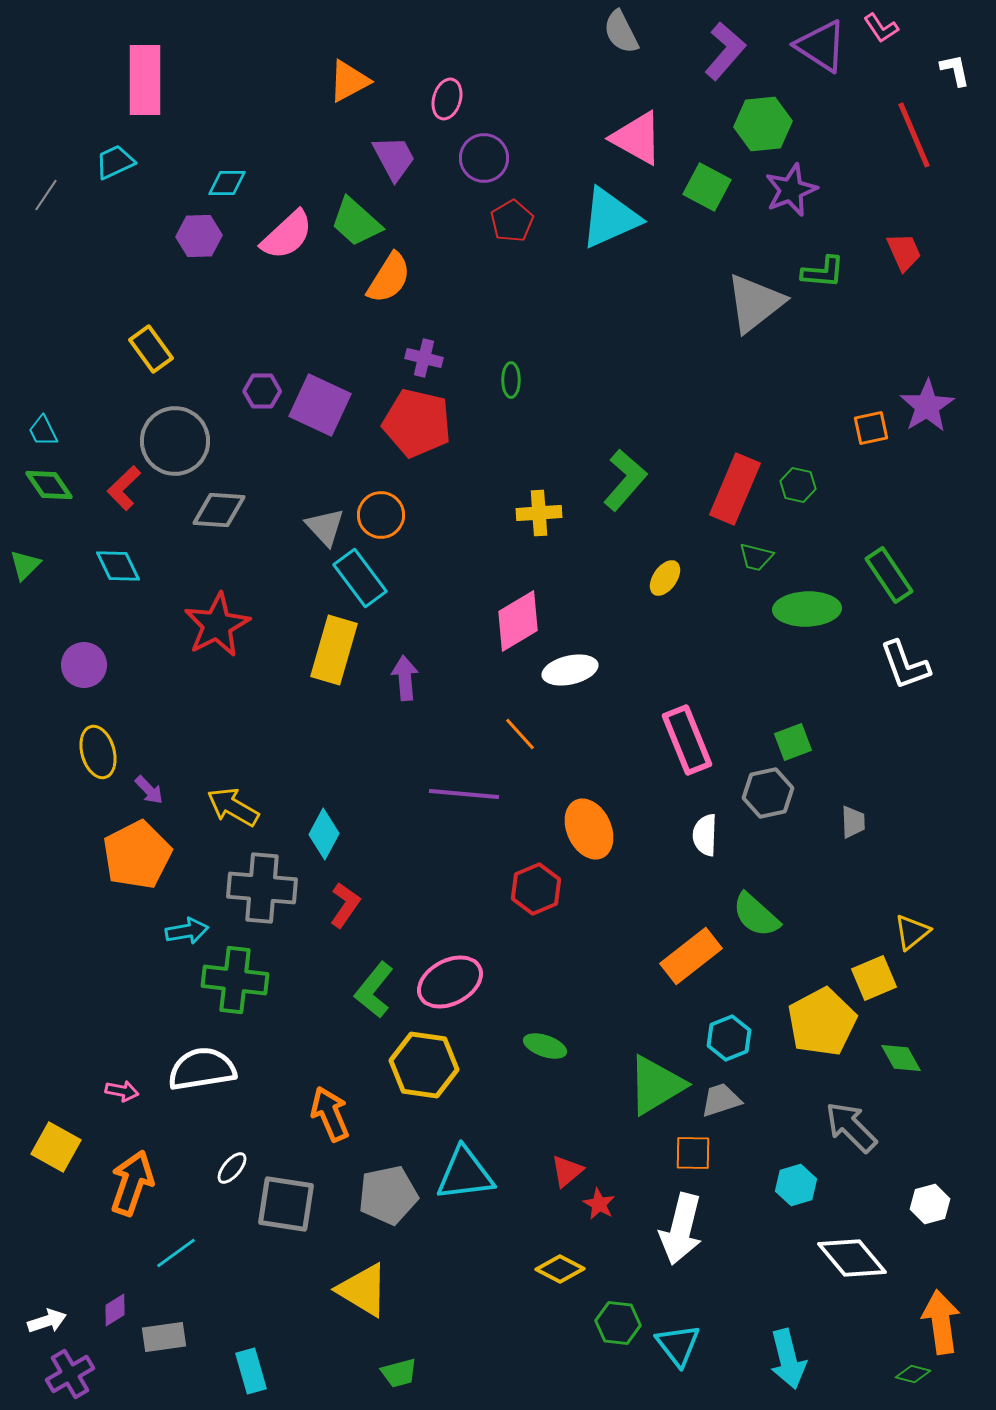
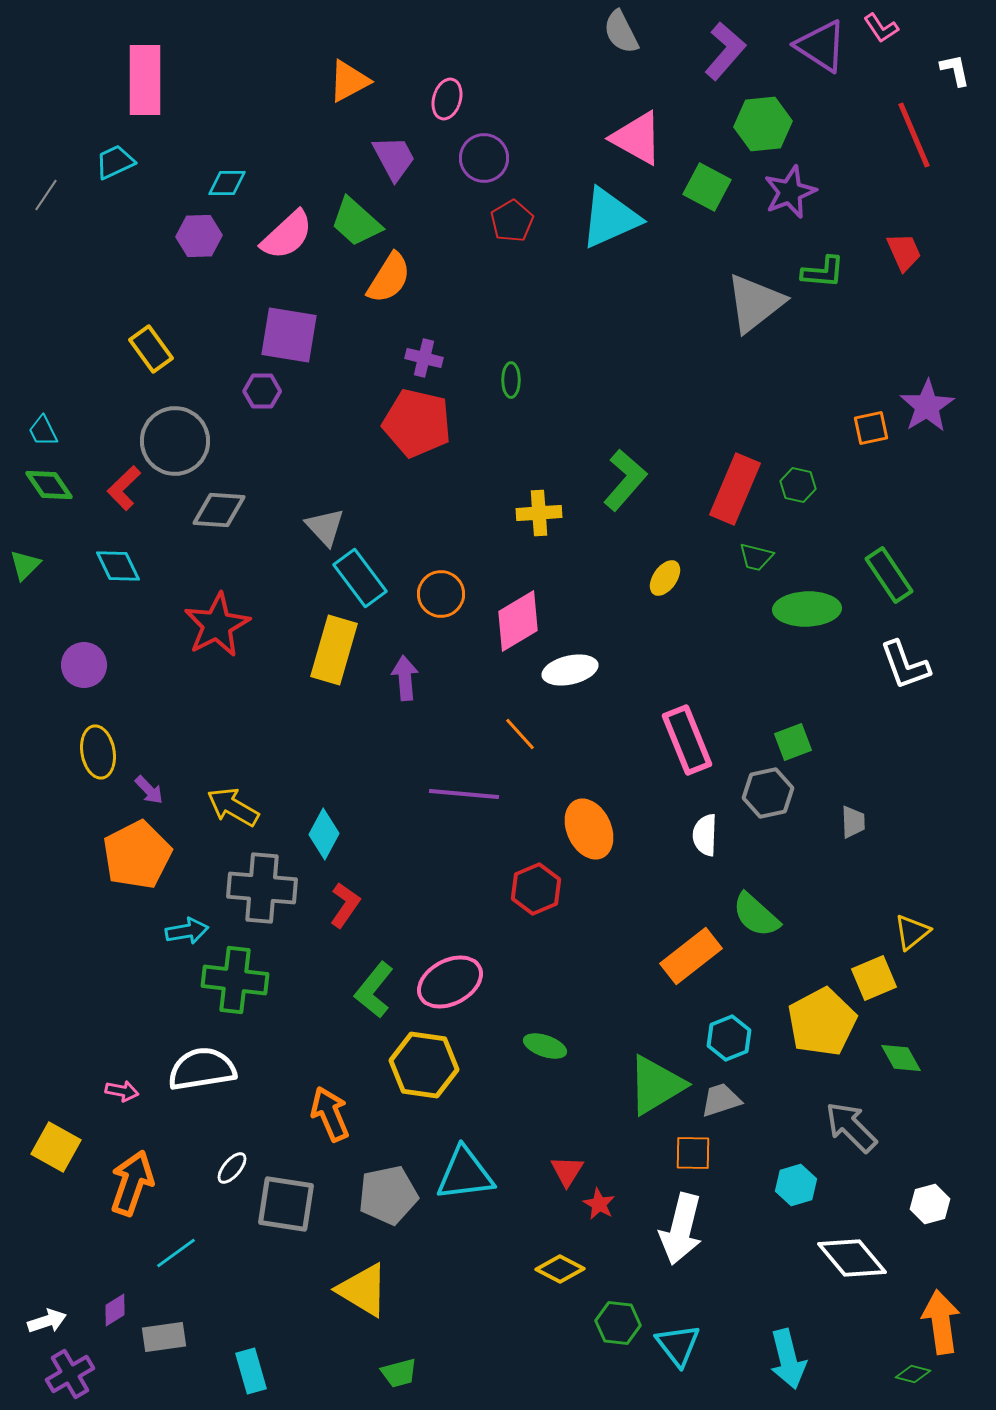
purple star at (791, 190): moved 1 px left, 2 px down
purple square at (320, 405): moved 31 px left, 70 px up; rotated 16 degrees counterclockwise
orange circle at (381, 515): moved 60 px right, 79 px down
yellow ellipse at (98, 752): rotated 6 degrees clockwise
red triangle at (567, 1171): rotated 18 degrees counterclockwise
